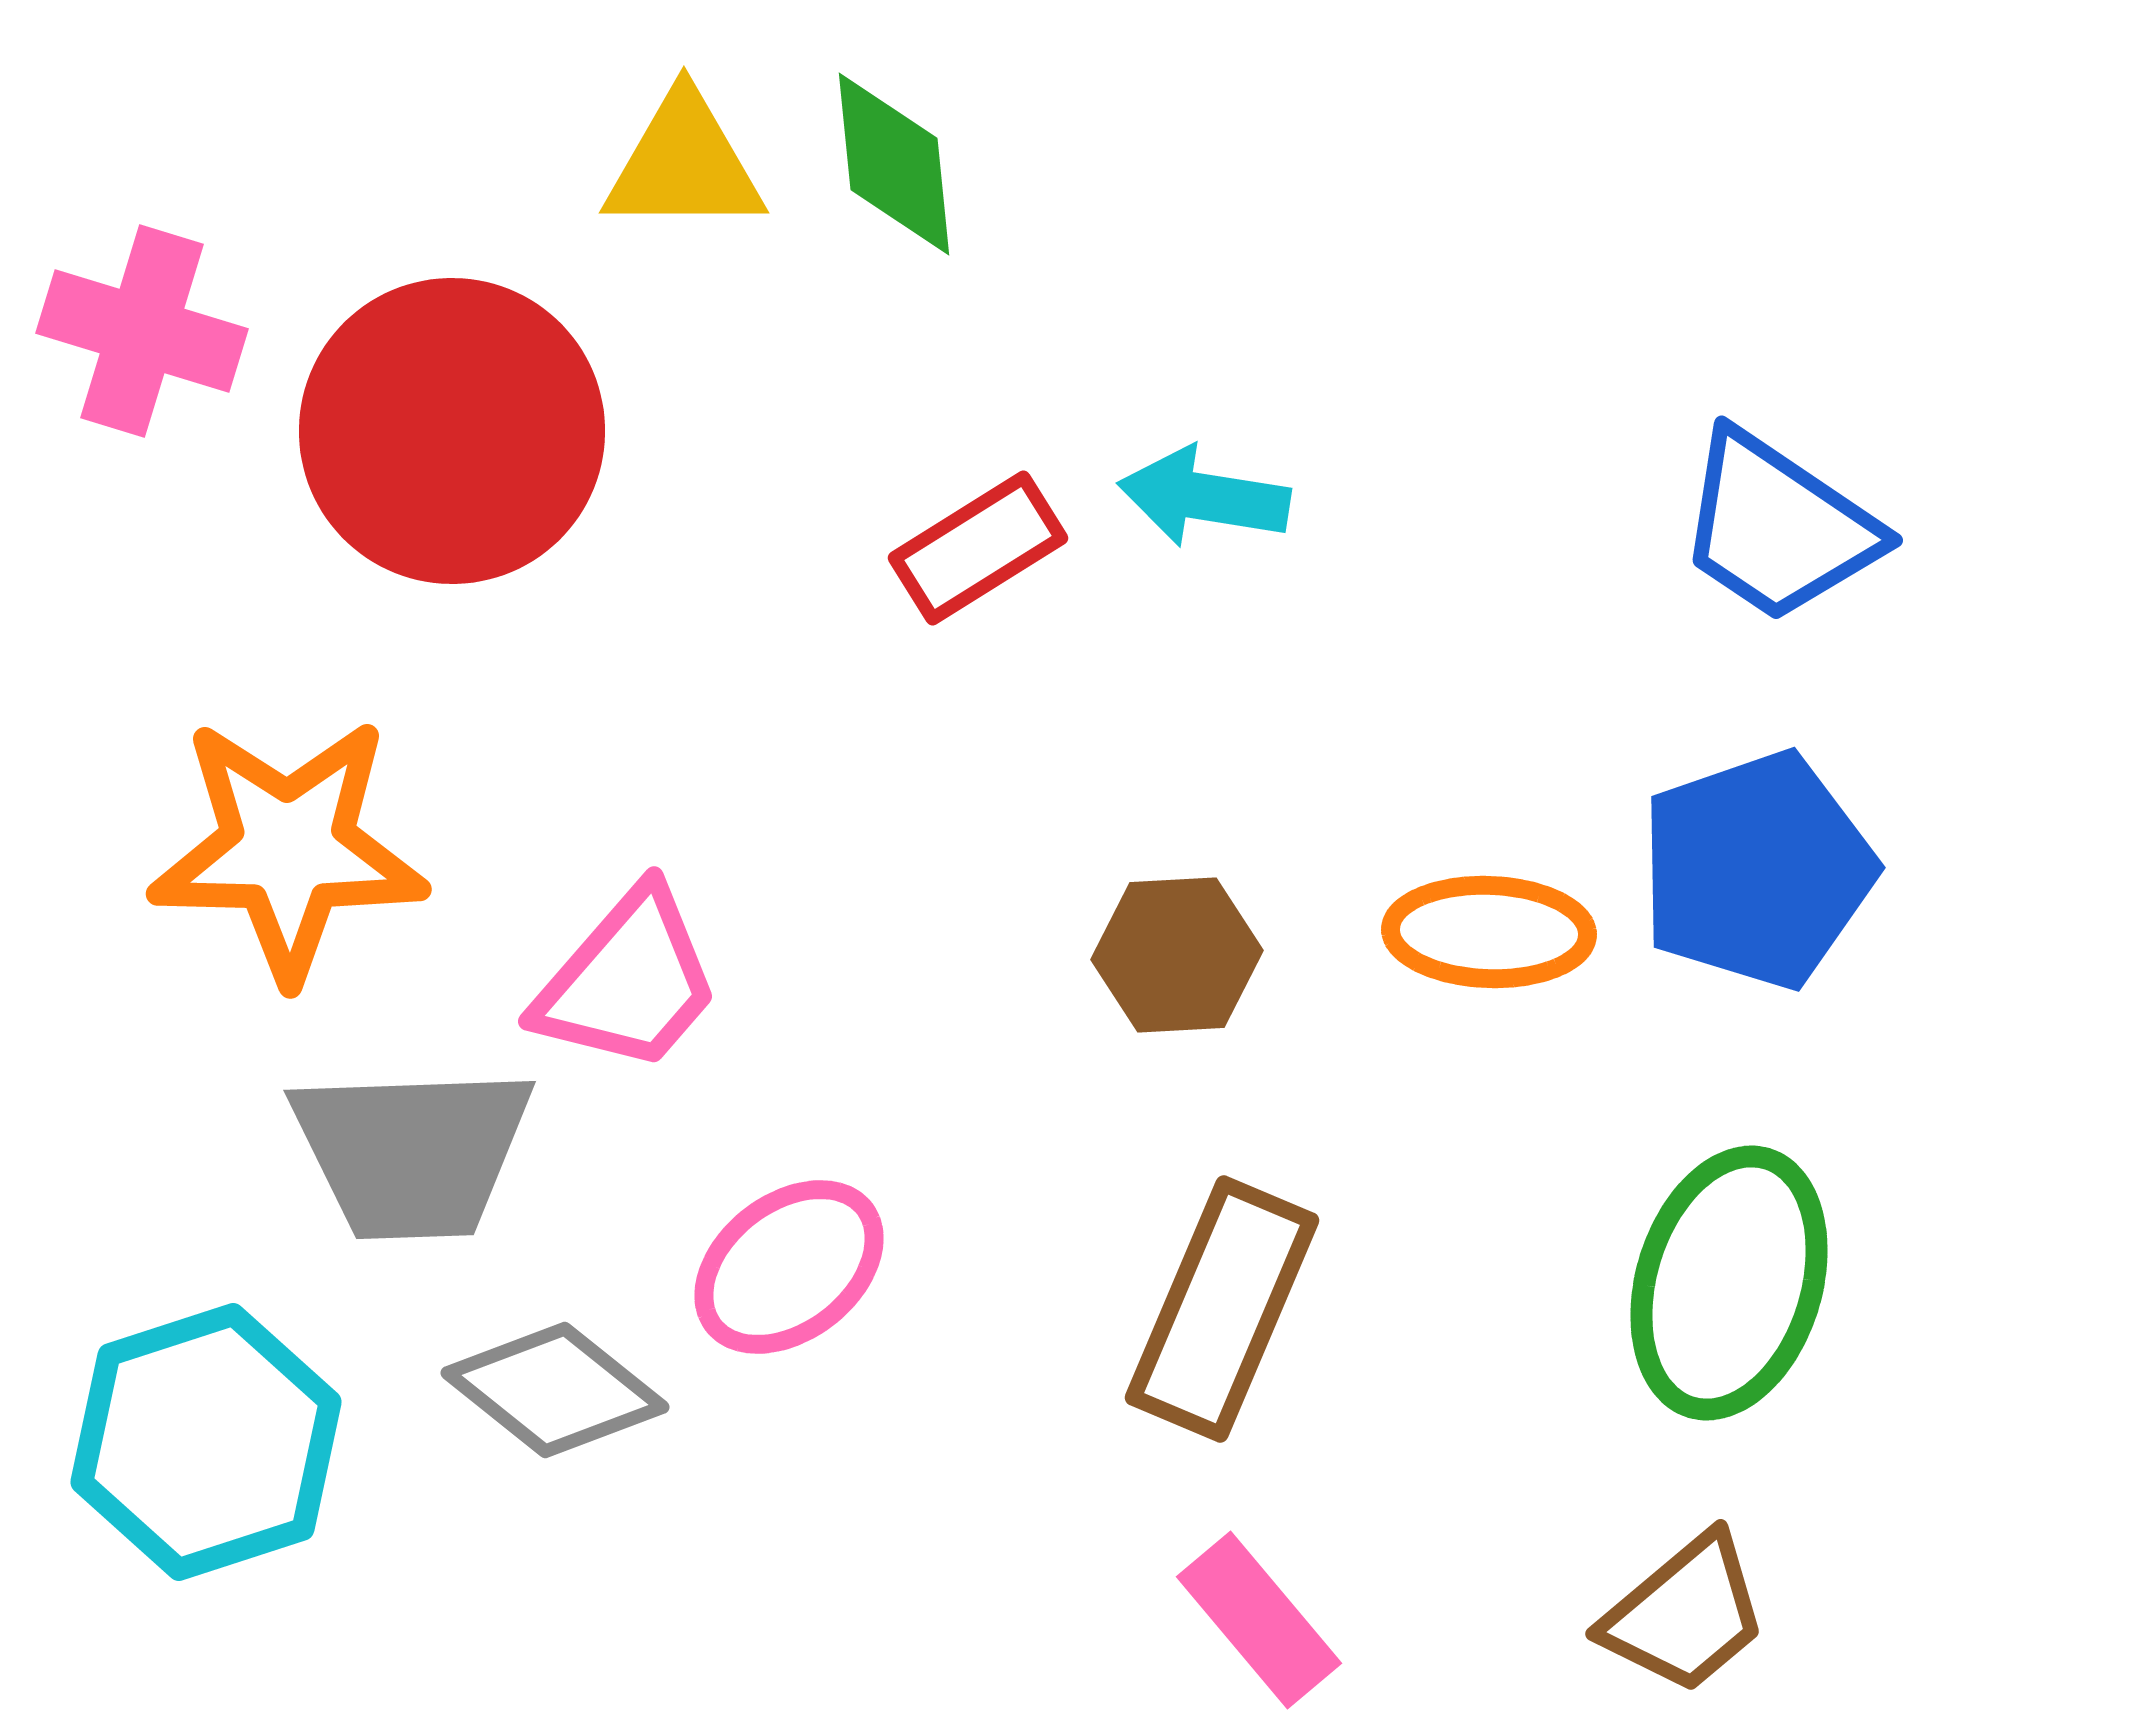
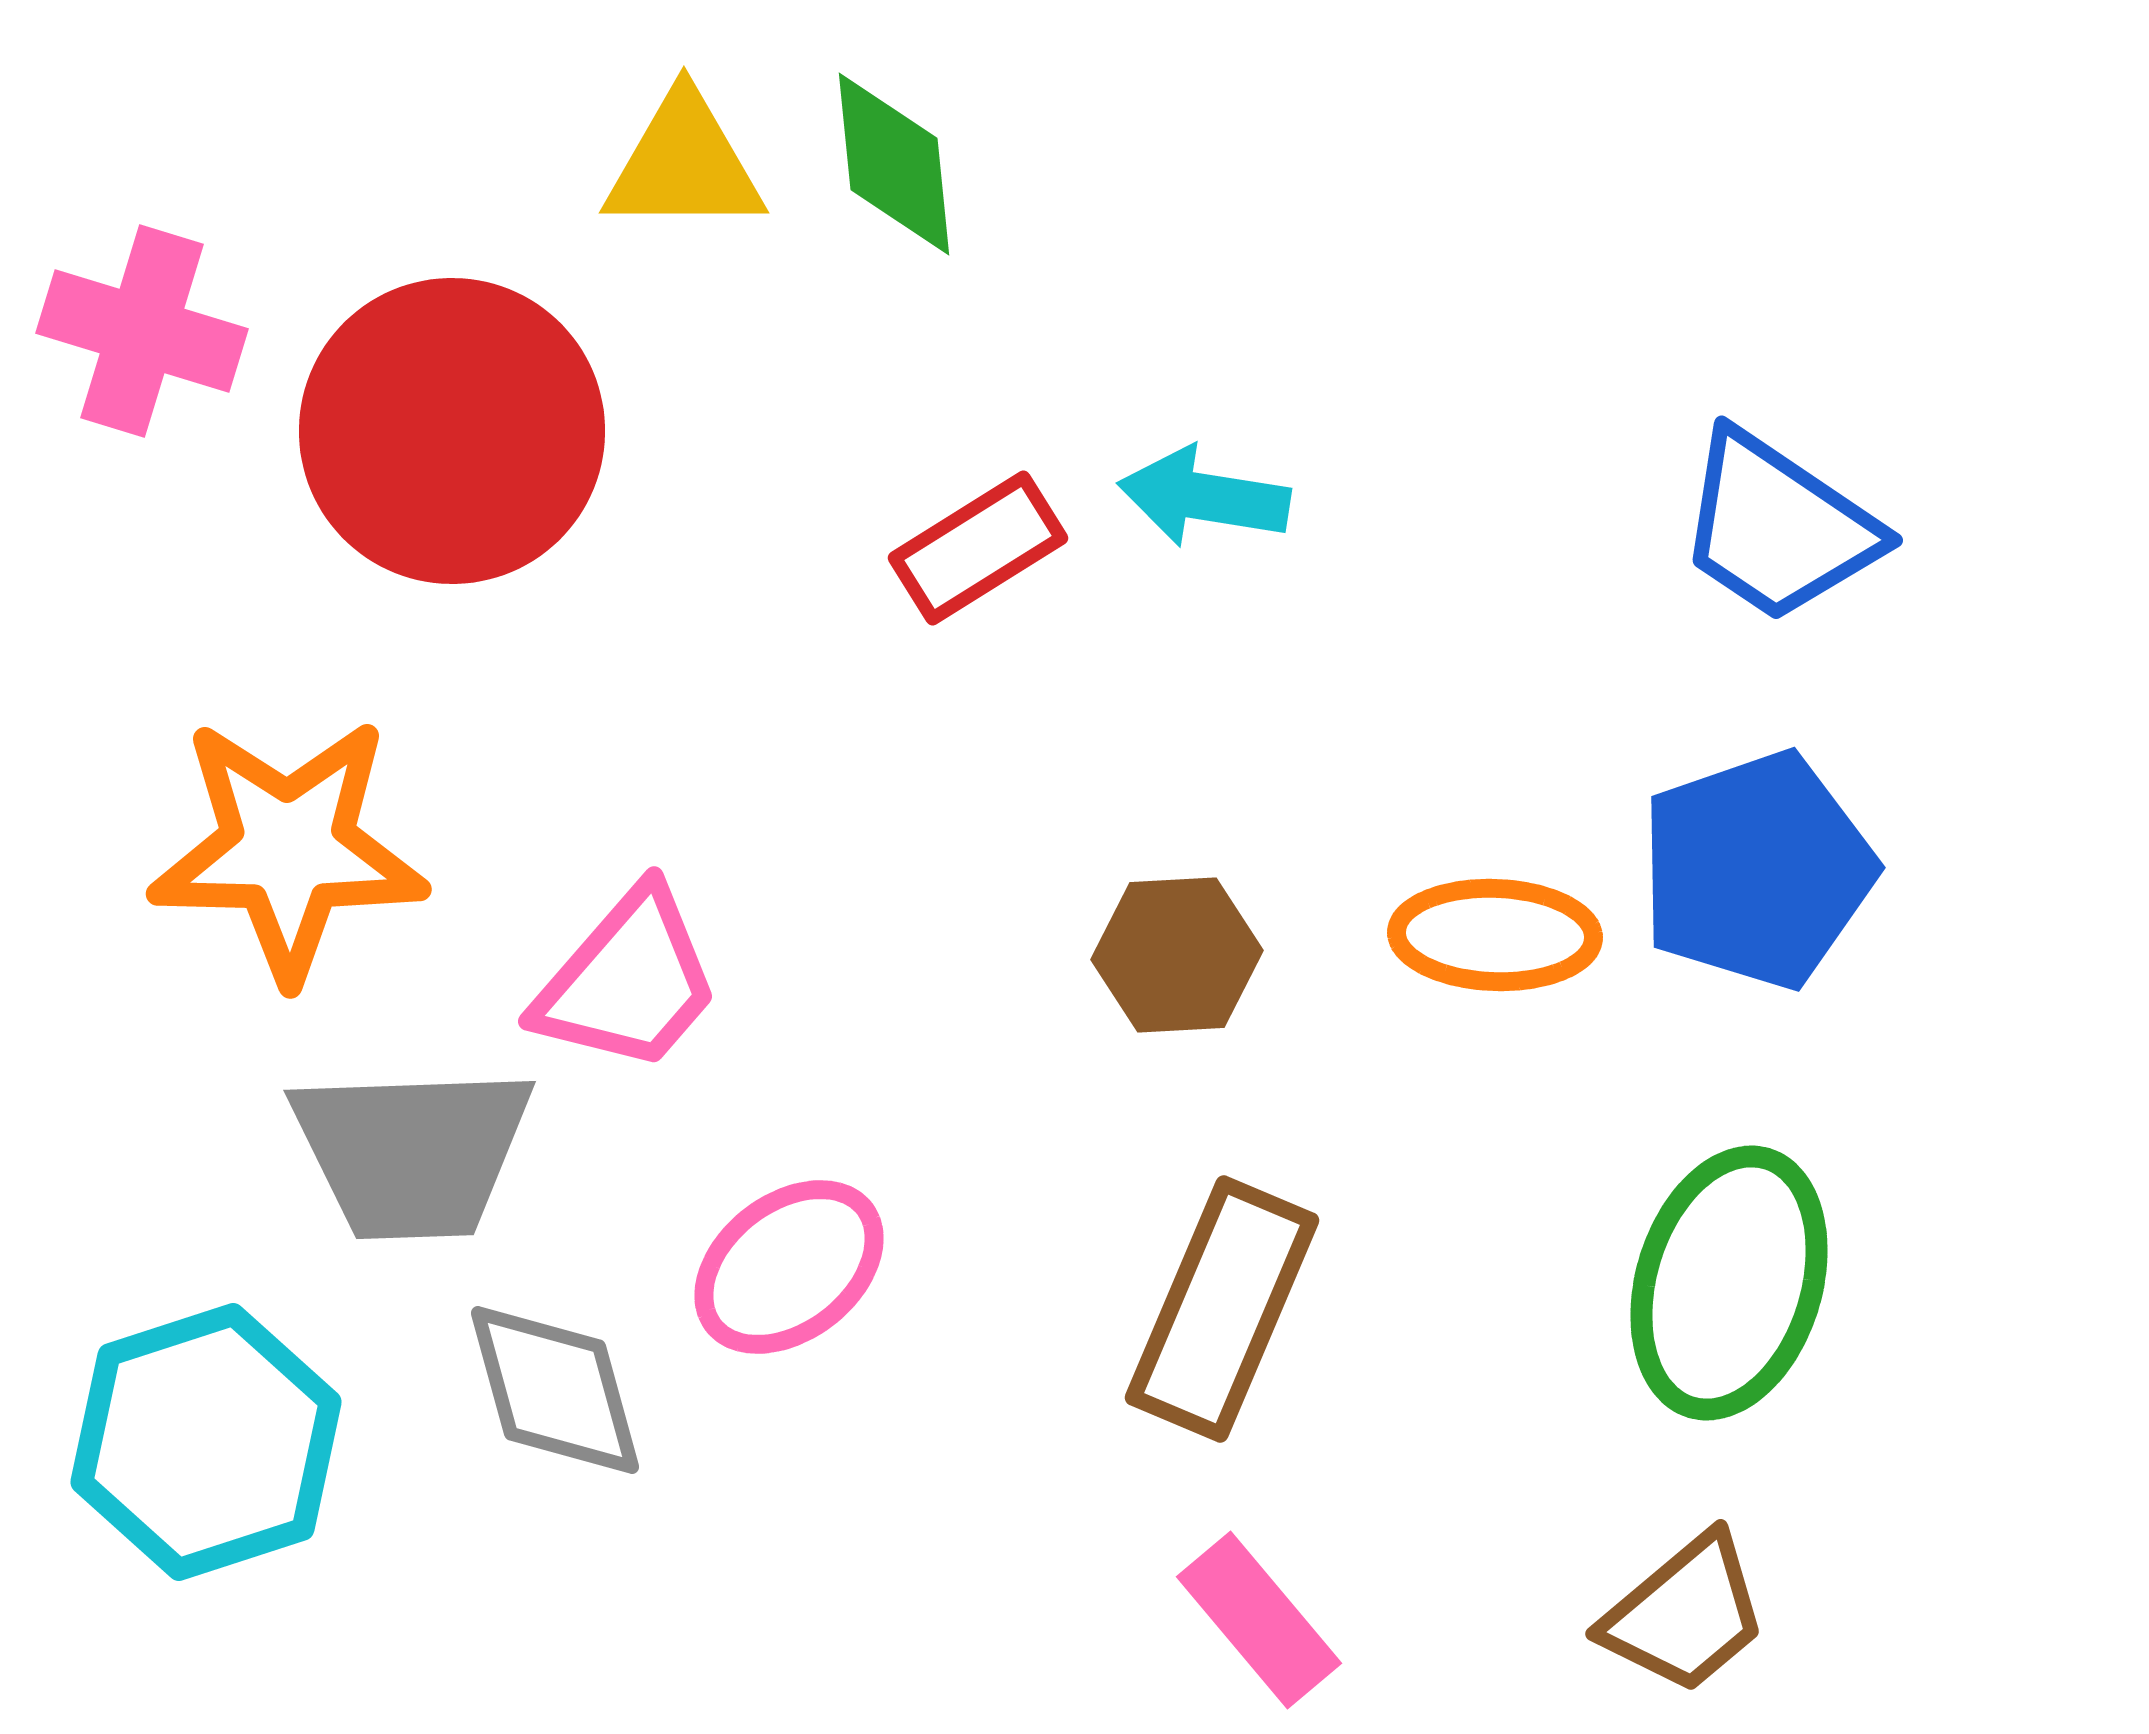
orange ellipse: moved 6 px right, 3 px down
gray diamond: rotated 36 degrees clockwise
